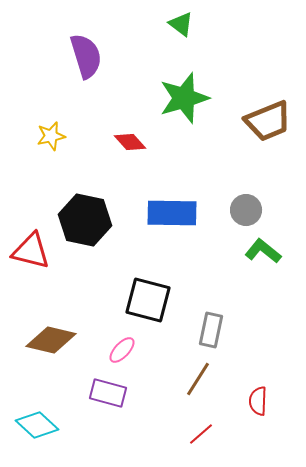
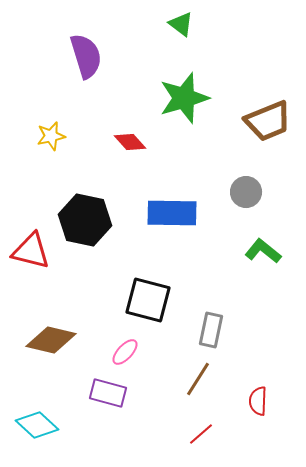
gray circle: moved 18 px up
pink ellipse: moved 3 px right, 2 px down
